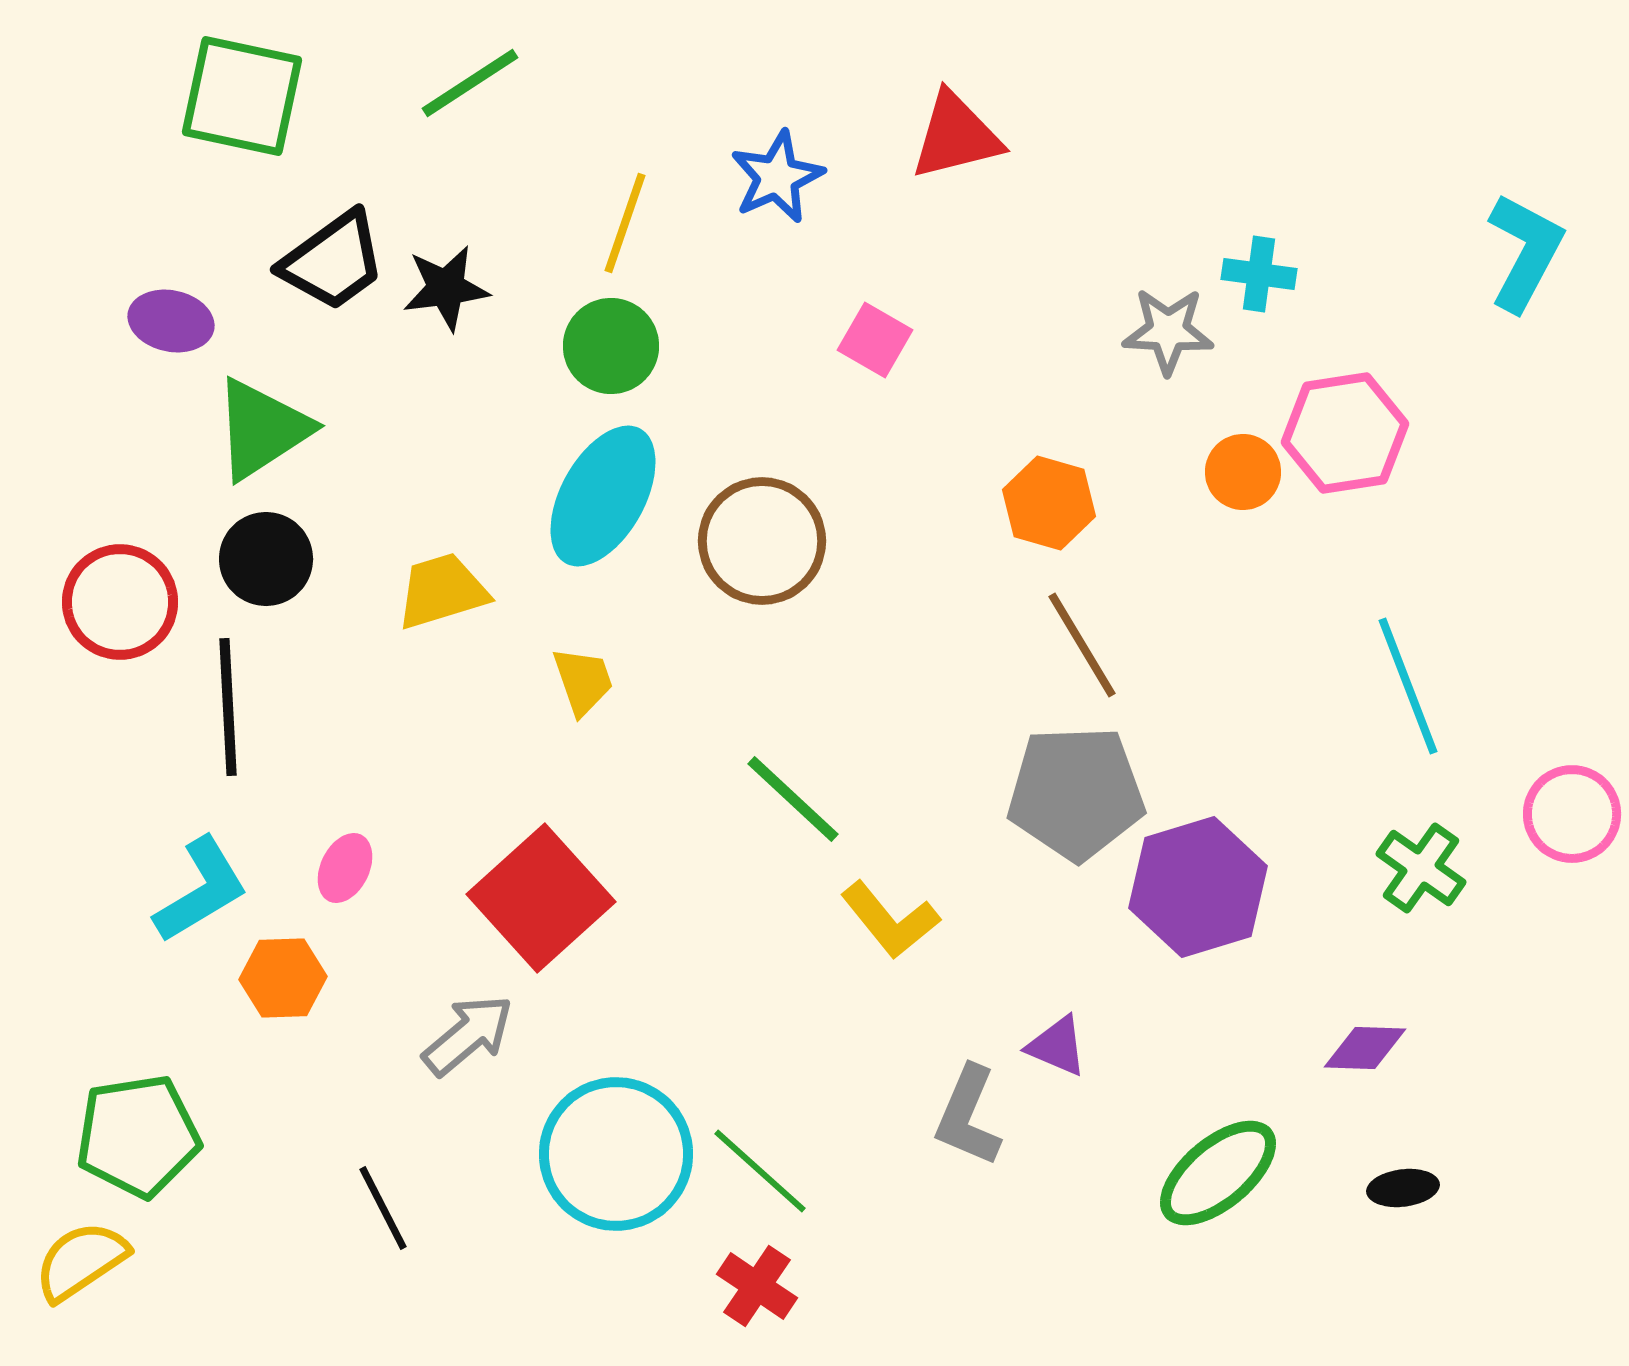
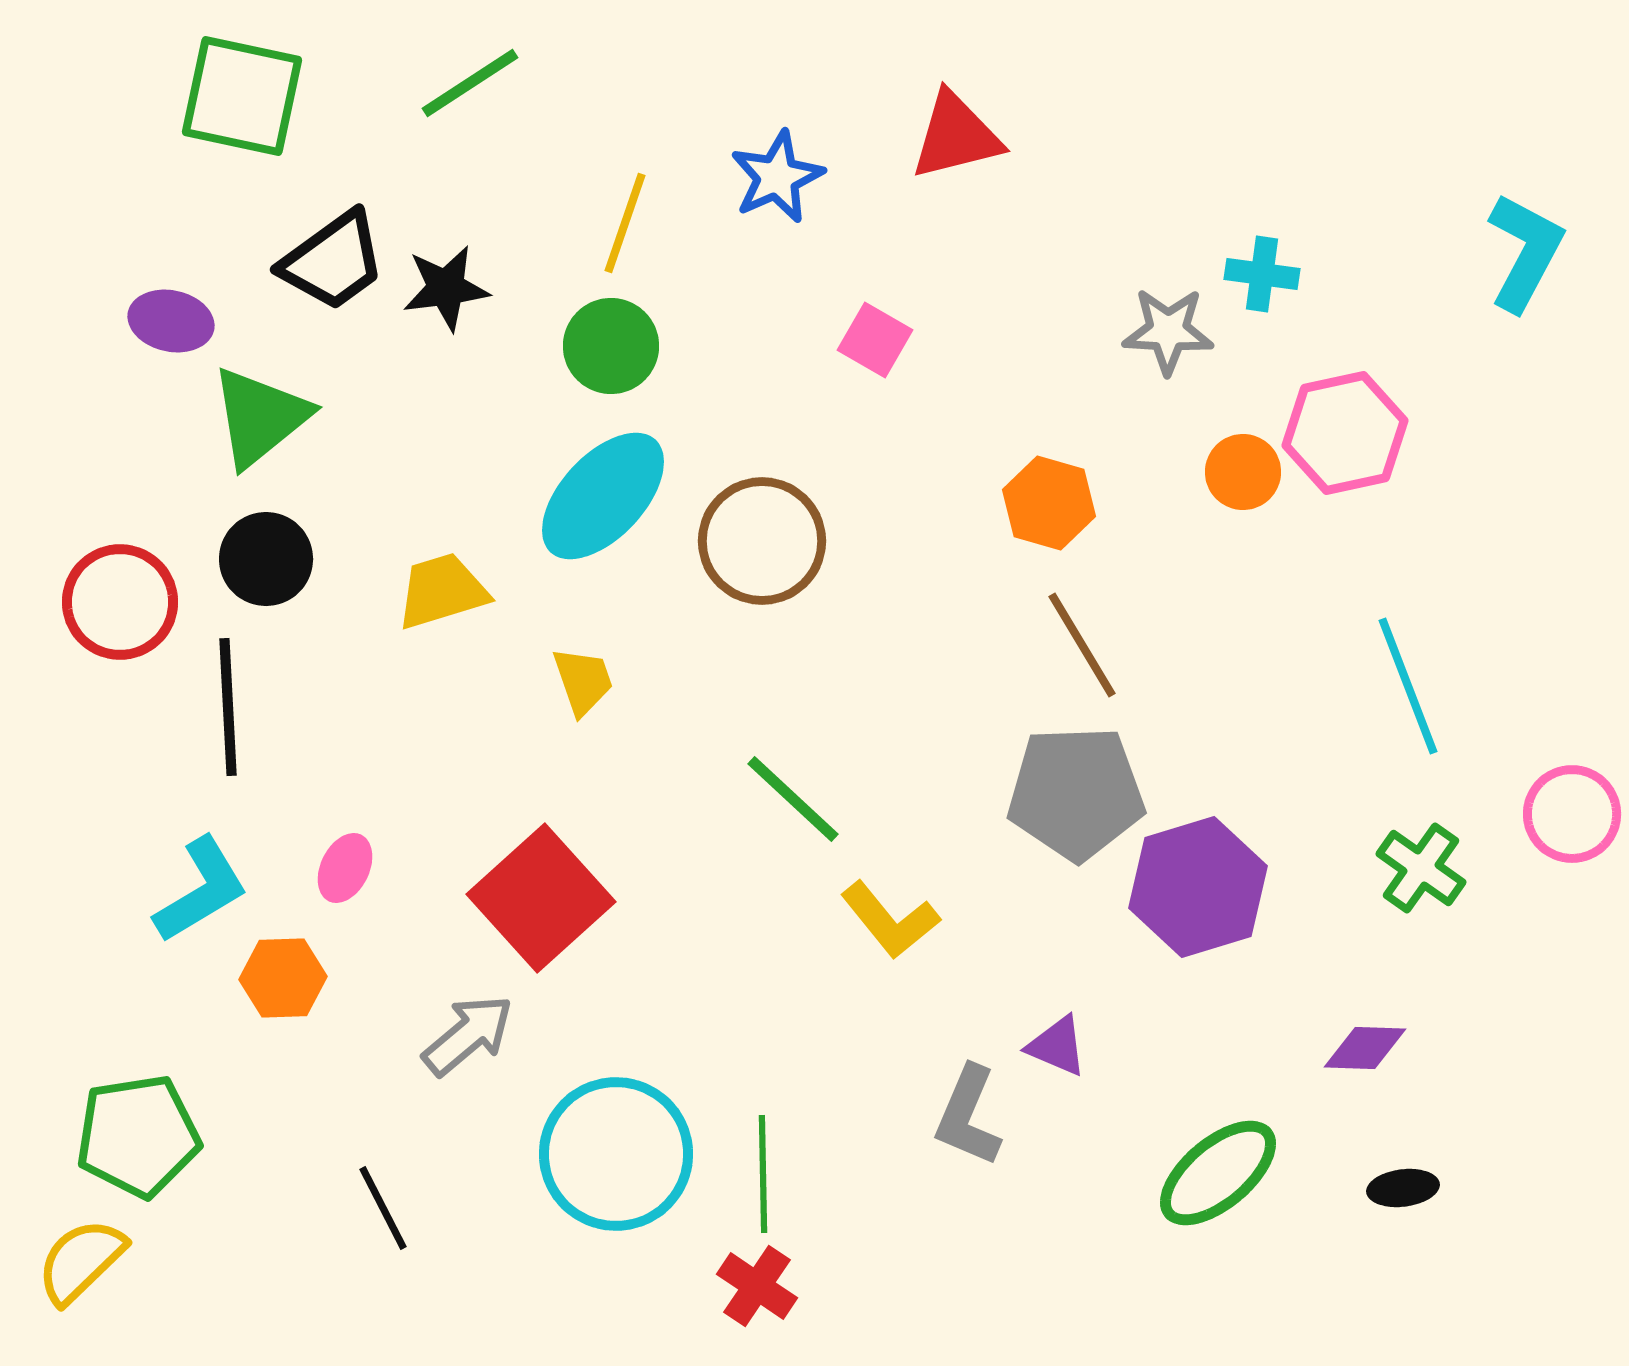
cyan cross at (1259, 274): moved 3 px right
green triangle at (262, 429): moved 2 px left, 12 px up; rotated 6 degrees counterclockwise
pink hexagon at (1345, 433): rotated 3 degrees counterclockwise
cyan ellipse at (603, 496): rotated 14 degrees clockwise
green line at (760, 1171): moved 3 px right, 3 px down; rotated 47 degrees clockwise
yellow semicircle at (81, 1261): rotated 10 degrees counterclockwise
